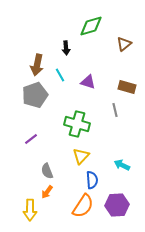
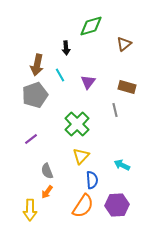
purple triangle: rotated 49 degrees clockwise
green cross: rotated 30 degrees clockwise
